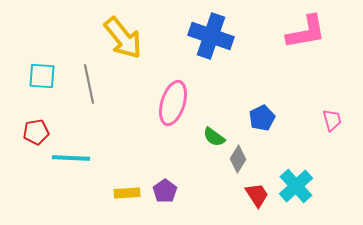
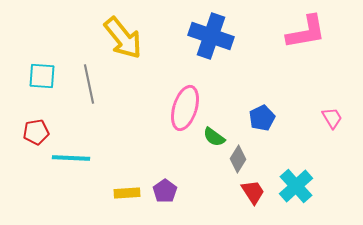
pink ellipse: moved 12 px right, 5 px down
pink trapezoid: moved 2 px up; rotated 15 degrees counterclockwise
red trapezoid: moved 4 px left, 3 px up
